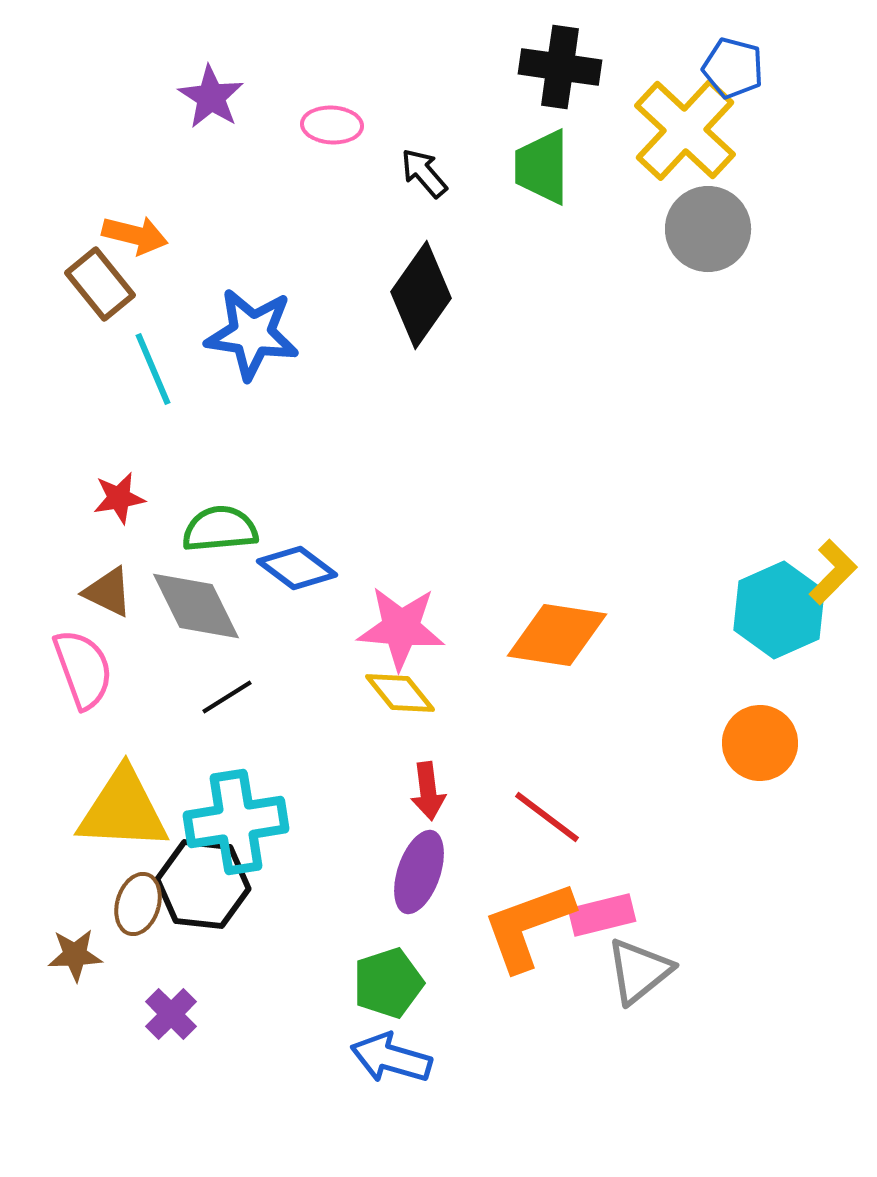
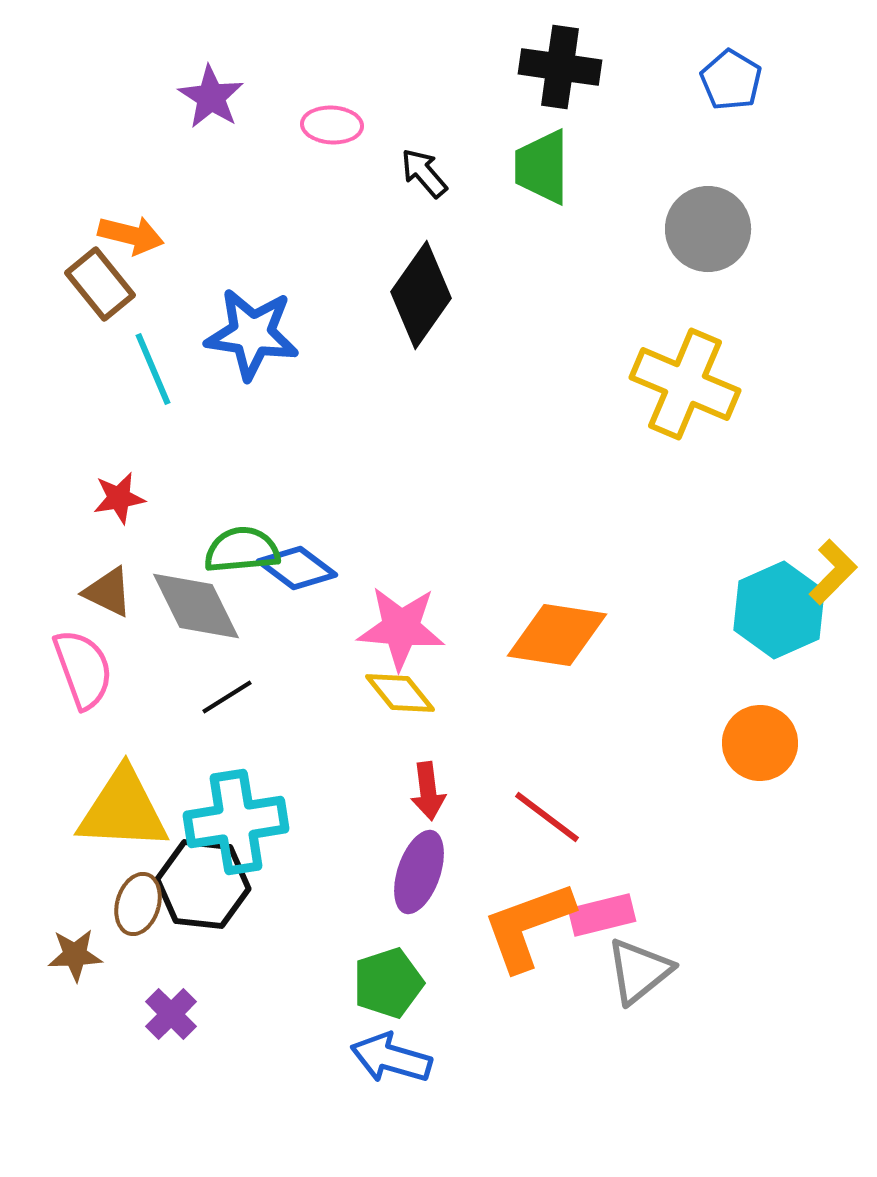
blue pentagon: moved 2 px left, 12 px down; rotated 16 degrees clockwise
yellow cross: moved 254 px down; rotated 20 degrees counterclockwise
orange arrow: moved 4 px left
green semicircle: moved 22 px right, 21 px down
